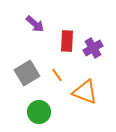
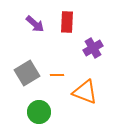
red rectangle: moved 19 px up
orange line: rotated 56 degrees counterclockwise
